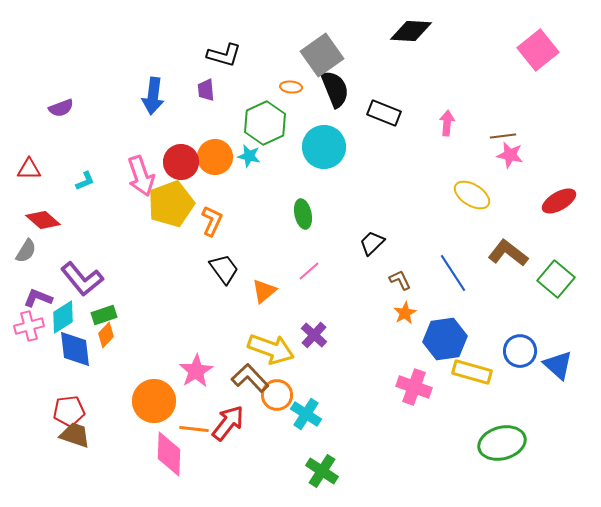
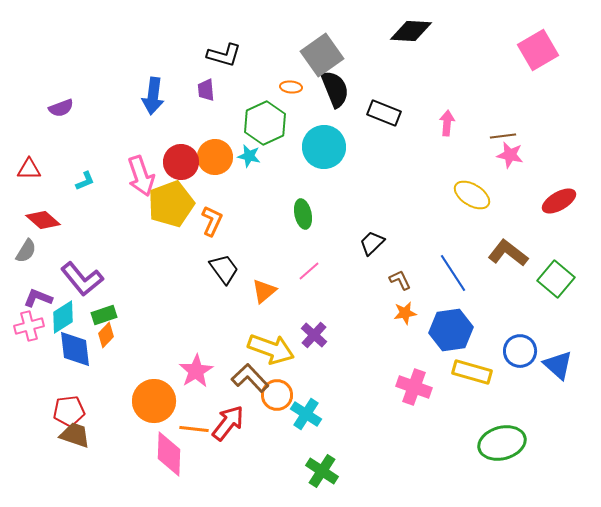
pink square at (538, 50): rotated 9 degrees clockwise
orange star at (405, 313): rotated 20 degrees clockwise
blue hexagon at (445, 339): moved 6 px right, 9 px up
